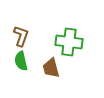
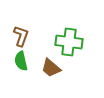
brown trapezoid: rotated 35 degrees counterclockwise
